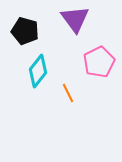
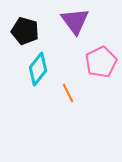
purple triangle: moved 2 px down
pink pentagon: moved 2 px right
cyan diamond: moved 2 px up
